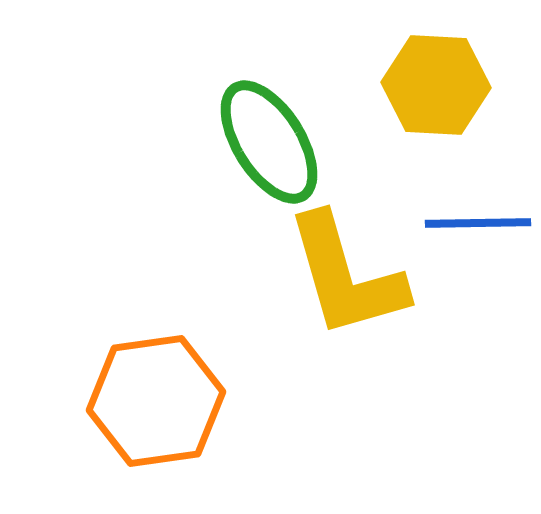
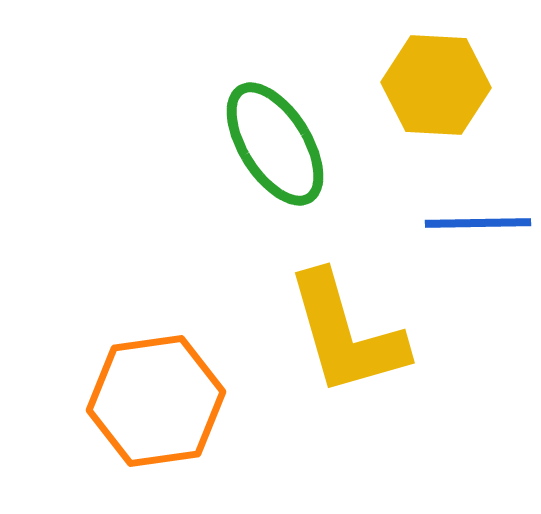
green ellipse: moved 6 px right, 2 px down
yellow L-shape: moved 58 px down
